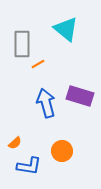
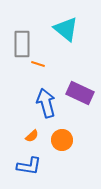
orange line: rotated 48 degrees clockwise
purple rectangle: moved 3 px up; rotated 8 degrees clockwise
orange semicircle: moved 17 px right, 7 px up
orange circle: moved 11 px up
